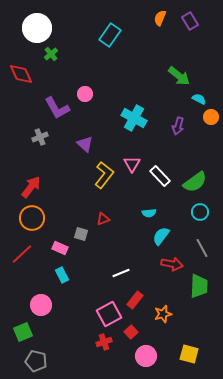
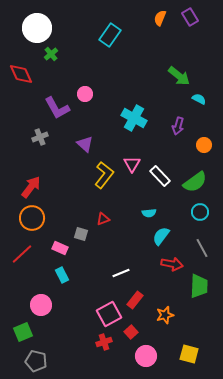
purple rectangle at (190, 21): moved 4 px up
orange circle at (211, 117): moved 7 px left, 28 px down
orange star at (163, 314): moved 2 px right, 1 px down
